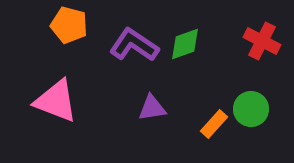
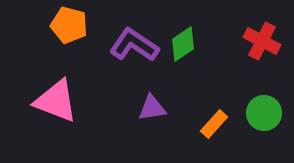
green diamond: moved 2 px left; rotated 15 degrees counterclockwise
green circle: moved 13 px right, 4 px down
